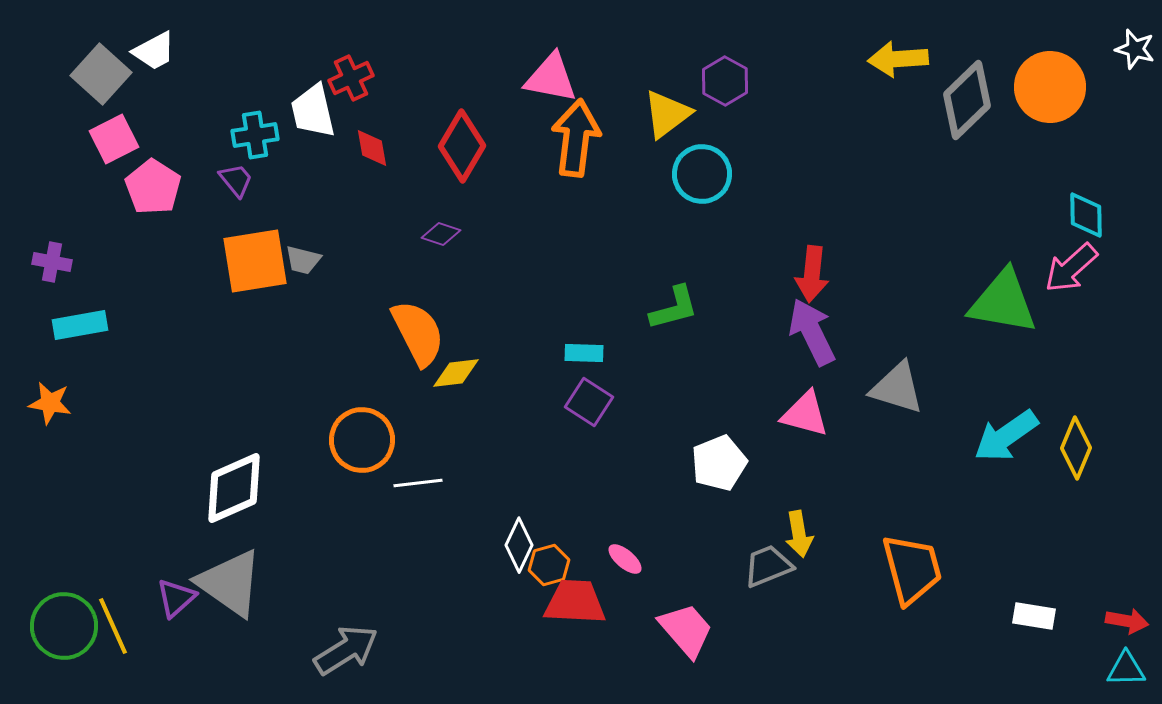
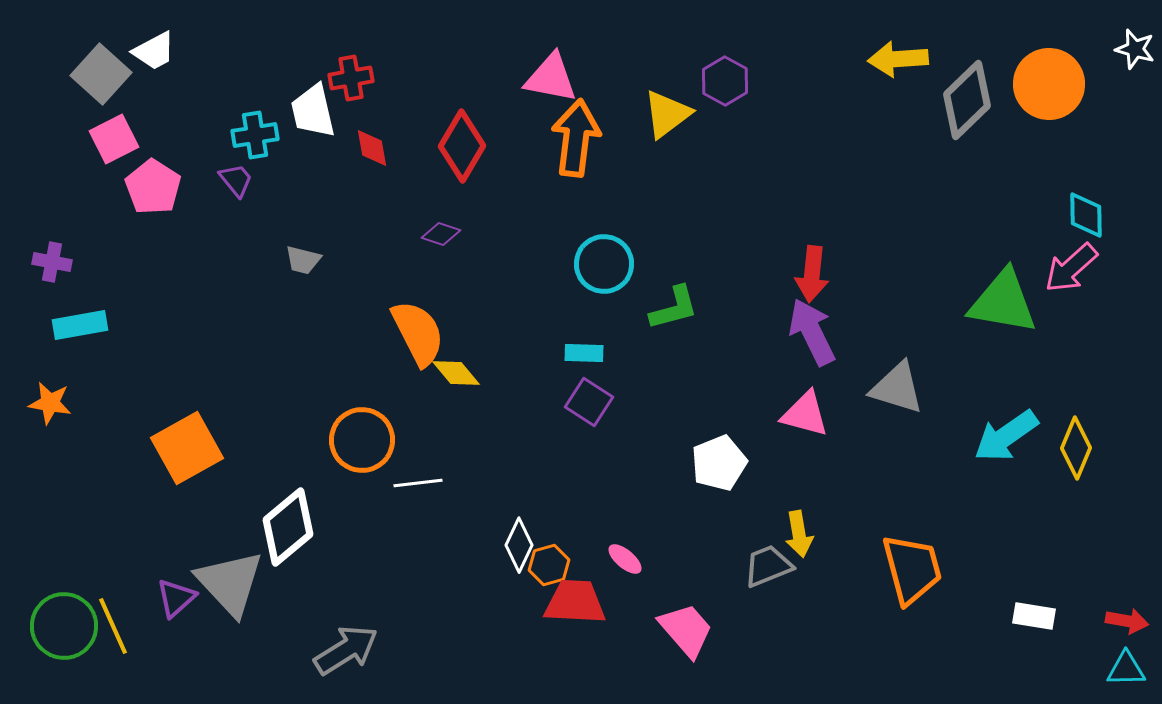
red cross at (351, 78): rotated 15 degrees clockwise
orange circle at (1050, 87): moved 1 px left, 3 px up
cyan circle at (702, 174): moved 98 px left, 90 px down
orange square at (255, 261): moved 68 px left, 187 px down; rotated 20 degrees counterclockwise
yellow diamond at (456, 373): rotated 57 degrees clockwise
white diamond at (234, 488): moved 54 px right, 39 px down; rotated 16 degrees counterclockwise
gray triangle at (230, 583): rotated 12 degrees clockwise
